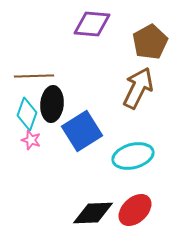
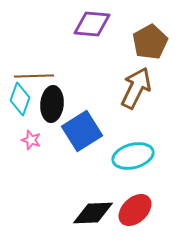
brown arrow: moved 2 px left
cyan diamond: moved 7 px left, 15 px up
